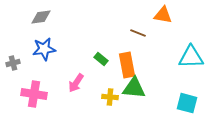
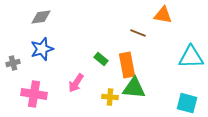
blue star: moved 2 px left; rotated 10 degrees counterclockwise
